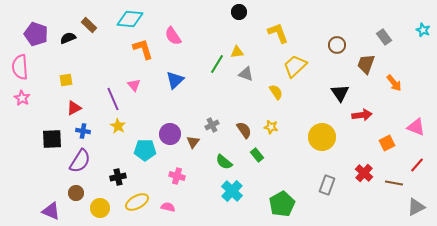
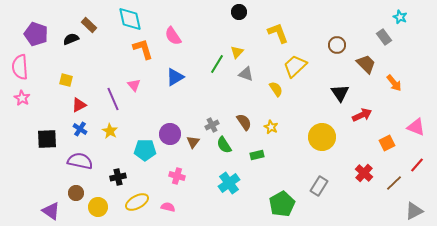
cyan diamond at (130, 19): rotated 72 degrees clockwise
cyan star at (423, 30): moved 23 px left, 13 px up
black semicircle at (68, 38): moved 3 px right, 1 px down
yellow triangle at (237, 52): rotated 40 degrees counterclockwise
brown trapezoid at (366, 64): rotated 115 degrees clockwise
yellow square at (66, 80): rotated 24 degrees clockwise
blue triangle at (175, 80): moved 3 px up; rotated 12 degrees clockwise
yellow semicircle at (276, 92): moved 3 px up
red triangle at (74, 108): moved 5 px right, 3 px up
red arrow at (362, 115): rotated 18 degrees counterclockwise
yellow star at (118, 126): moved 8 px left, 5 px down
yellow star at (271, 127): rotated 16 degrees clockwise
brown semicircle at (244, 130): moved 8 px up
blue cross at (83, 131): moved 3 px left, 2 px up; rotated 24 degrees clockwise
black square at (52, 139): moved 5 px left
green rectangle at (257, 155): rotated 64 degrees counterclockwise
purple semicircle at (80, 161): rotated 110 degrees counterclockwise
green semicircle at (224, 162): moved 17 px up; rotated 18 degrees clockwise
brown line at (394, 183): rotated 54 degrees counterclockwise
gray rectangle at (327, 185): moved 8 px left, 1 px down; rotated 12 degrees clockwise
cyan cross at (232, 191): moved 3 px left, 8 px up; rotated 10 degrees clockwise
gray triangle at (416, 207): moved 2 px left, 4 px down
yellow circle at (100, 208): moved 2 px left, 1 px up
purple triangle at (51, 211): rotated 12 degrees clockwise
